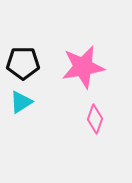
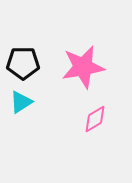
pink diamond: rotated 40 degrees clockwise
